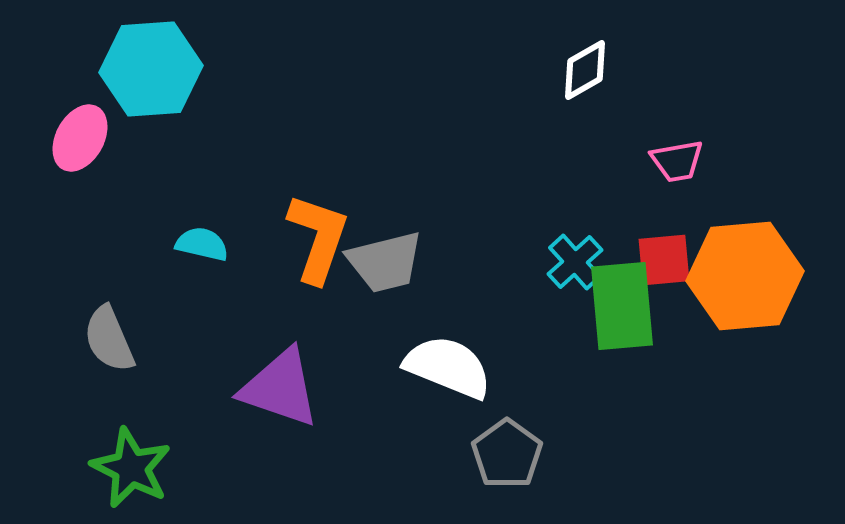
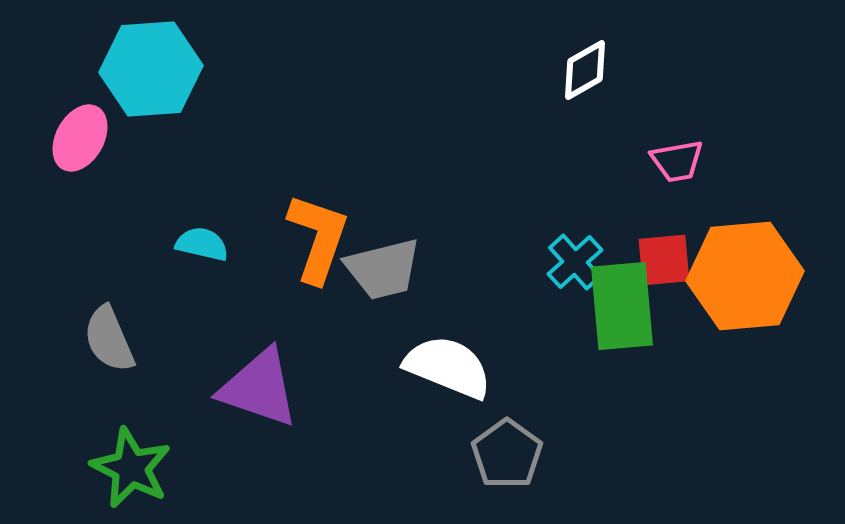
gray trapezoid: moved 2 px left, 7 px down
purple triangle: moved 21 px left
